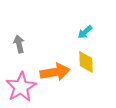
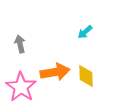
gray arrow: moved 1 px right
yellow diamond: moved 14 px down
pink star: rotated 8 degrees counterclockwise
